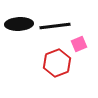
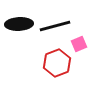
black line: rotated 8 degrees counterclockwise
